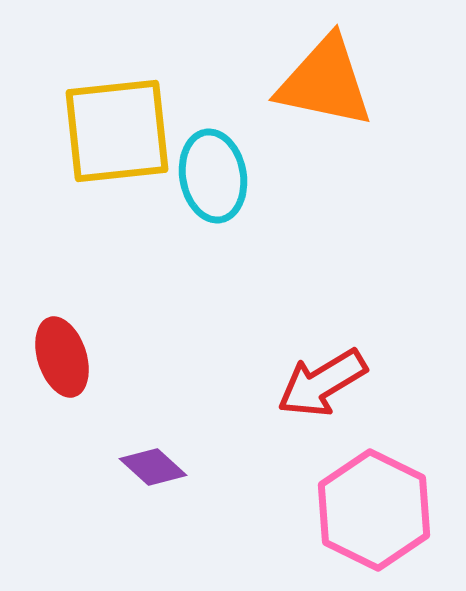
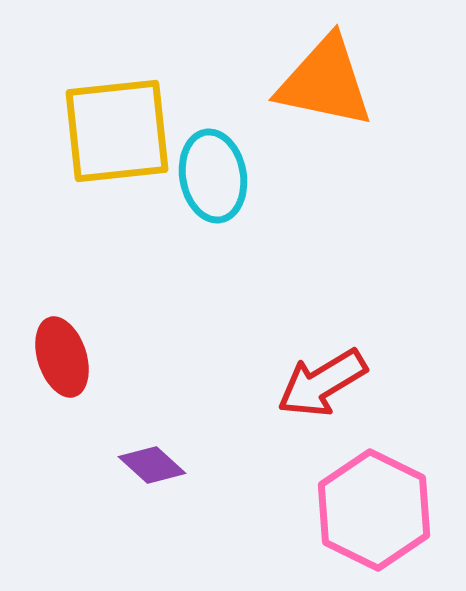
purple diamond: moved 1 px left, 2 px up
